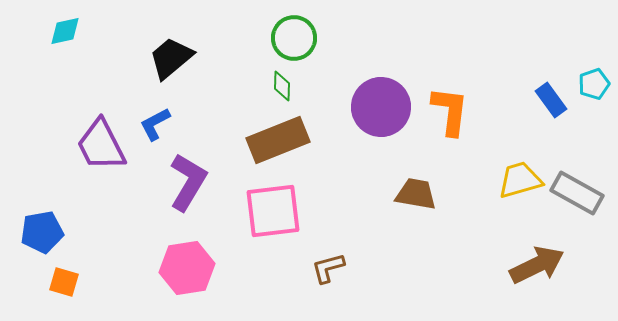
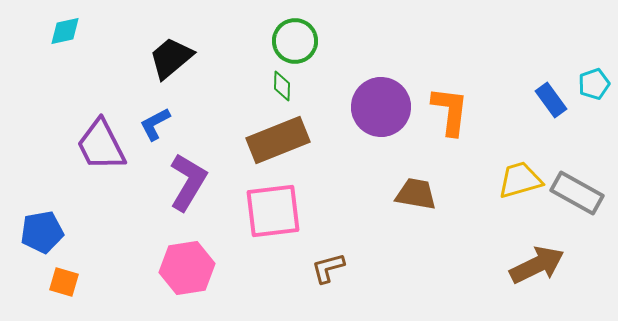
green circle: moved 1 px right, 3 px down
